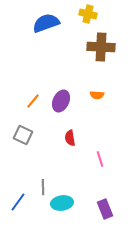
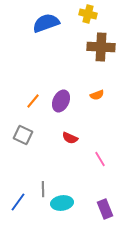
orange semicircle: rotated 24 degrees counterclockwise
red semicircle: rotated 56 degrees counterclockwise
pink line: rotated 14 degrees counterclockwise
gray line: moved 2 px down
